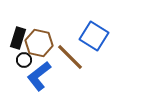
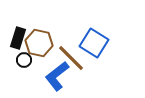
blue square: moved 7 px down
brown line: moved 1 px right, 1 px down
blue L-shape: moved 18 px right
